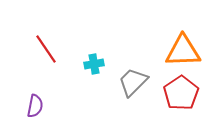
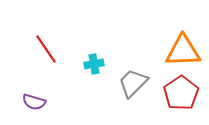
gray trapezoid: moved 1 px down
purple semicircle: moved 1 px left, 4 px up; rotated 95 degrees clockwise
